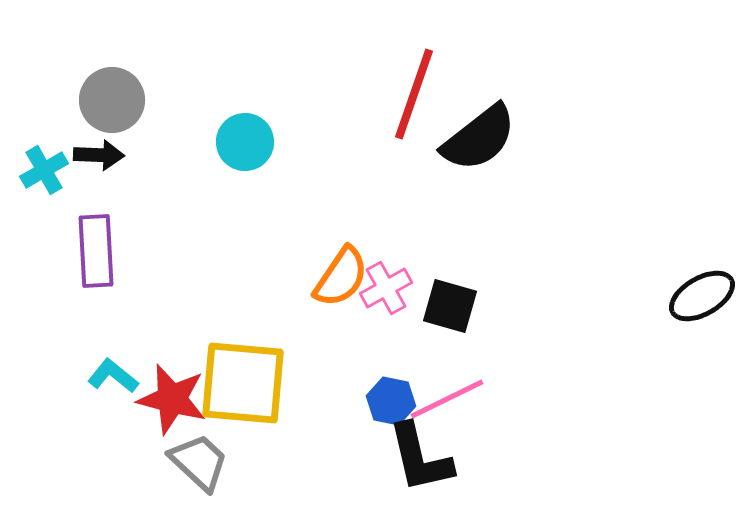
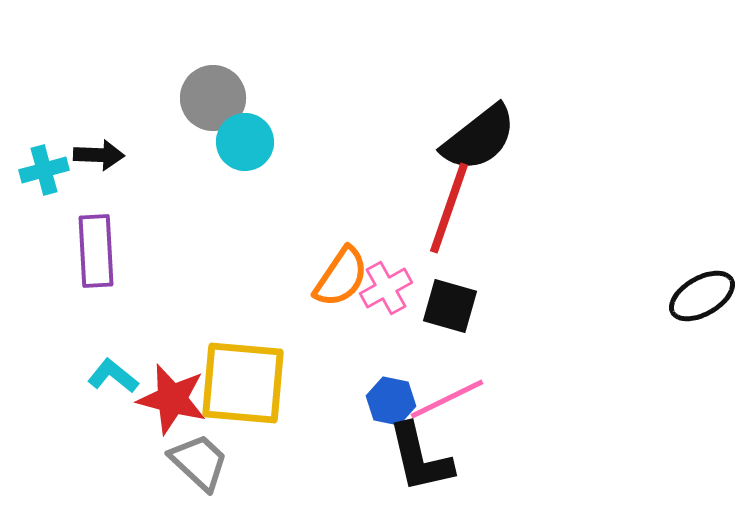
red line: moved 35 px right, 114 px down
gray circle: moved 101 px right, 2 px up
cyan cross: rotated 15 degrees clockwise
